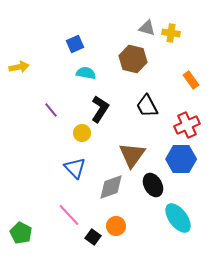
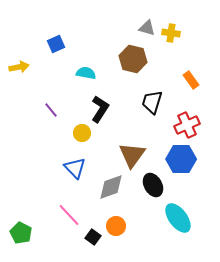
blue square: moved 19 px left
black trapezoid: moved 5 px right, 4 px up; rotated 45 degrees clockwise
